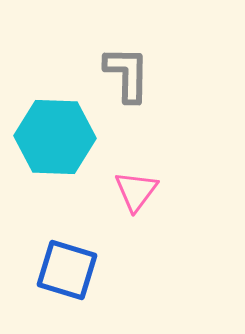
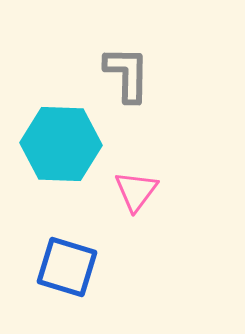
cyan hexagon: moved 6 px right, 7 px down
blue square: moved 3 px up
